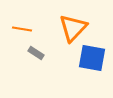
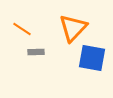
orange line: rotated 24 degrees clockwise
gray rectangle: moved 1 px up; rotated 35 degrees counterclockwise
